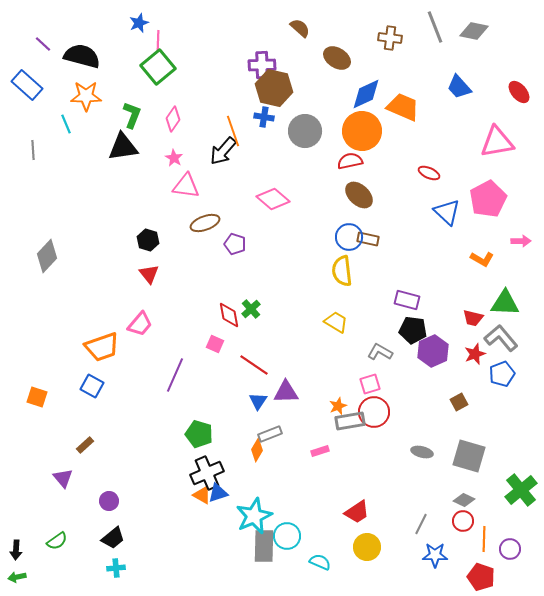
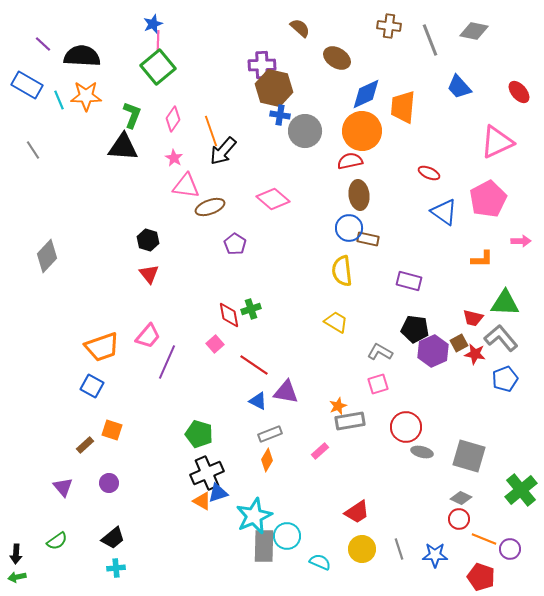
blue star at (139, 23): moved 14 px right, 1 px down
gray line at (435, 27): moved 5 px left, 13 px down
brown cross at (390, 38): moved 1 px left, 12 px up
black semicircle at (82, 56): rotated 12 degrees counterclockwise
blue rectangle at (27, 85): rotated 12 degrees counterclockwise
orange trapezoid at (403, 107): rotated 108 degrees counterclockwise
blue cross at (264, 117): moved 16 px right, 2 px up
cyan line at (66, 124): moved 7 px left, 24 px up
orange line at (233, 131): moved 22 px left
pink triangle at (497, 142): rotated 15 degrees counterclockwise
black triangle at (123, 147): rotated 12 degrees clockwise
gray line at (33, 150): rotated 30 degrees counterclockwise
brown ellipse at (359, 195): rotated 40 degrees clockwise
blue triangle at (447, 212): moved 3 px left; rotated 8 degrees counterclockwise
brown ellipse at (205, 223): moved 5 px right, 16 px up
blue circle at (349, 237): moved 9 px up
purple pentagon at (235, 244): rotated 15 degrees clockwise
orange L-shape at (482, 259): rotated 30 degrees counterclockwise
purple rectangle at (407, 300): moved 2 px right, 19 px up
green cross at (251, 309): rotated 24 degrees clockwise
pink trapezoid at (140, 324): moved 8 px right, 12 px down
black pentagon at (413, 330): moved 2 px right, 1 px up
pink square at (215, 344): rotated 24 degrees clockwise
red star at (475, 354): rotated 30 degrees clockwise
blue pentagon at (502, 374): moved 3 px right, 5 px down
purple line at (175, 375): moved 8 px left, 13 px up
pink square at (370, 384): moved 8 px right
purple triangle at (286, 392): rotated 12 degrees clockwise
orange square at (37, 397): moved 75 px right, 33 px down
blue triangle at (258, 401): rotated 36 degrees counterclockwise
brown square at (459, 402): moved 59 px up
red circle at (374, 412): moved 32 px right, 15 px down
orange diamond at (257, 450): moved 10 px right, 10 px down
pink rectangle at (320, 451): rotated 24 degrees counterclockwise
purple triangle at (63, 478): moved 9 px down
orange triangle at (202, 495): moved 6 px down
gray diamond at (464, 500): moved 3 px left, 2 px up
purple circle at (109, 501): moved 18 px up
red circle at (463, 521): moved 4 px left, 2 px up
gray line at (421, 524): moved 22 px left, 25 px down; rotated 45 degrees counterclockwise
orange line at (484, 539): rotated 70 degrees counterclockwise
yellow circle at (367, 547): moved 5 px left, 2 px down
black arrow at (16, 550): moved 4 px down
